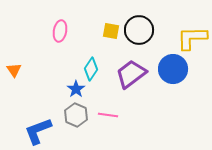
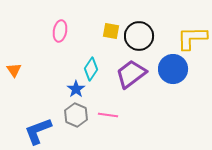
black circle: moved 6 px down
